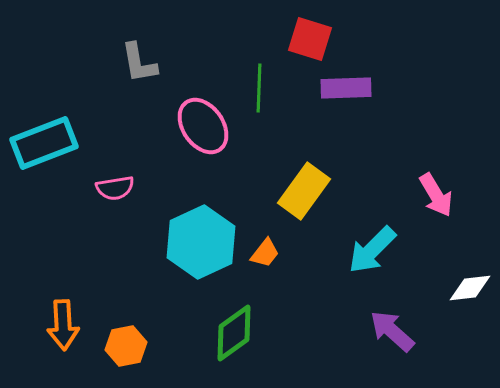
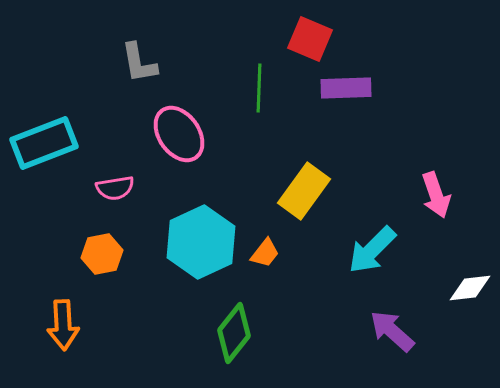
red square: rotated 6 degrees clockwise
pink ellipse: moved 24 px left, 8 px down
pink arrow: rotated 12 degrees clockwise
green diamond: rotated 16 degrees counterclockwise
orange hexagon: moved 24 px left, 92 px up
